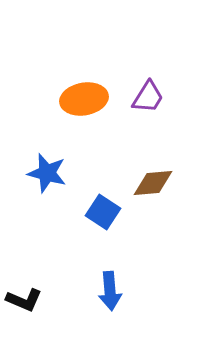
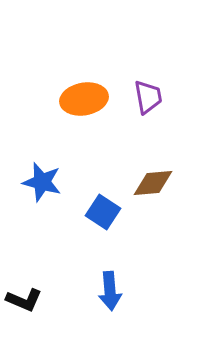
purple trapezoid: rotated 42 degrees counterclockwise
blue star: moved 5 px left, 9 px down
